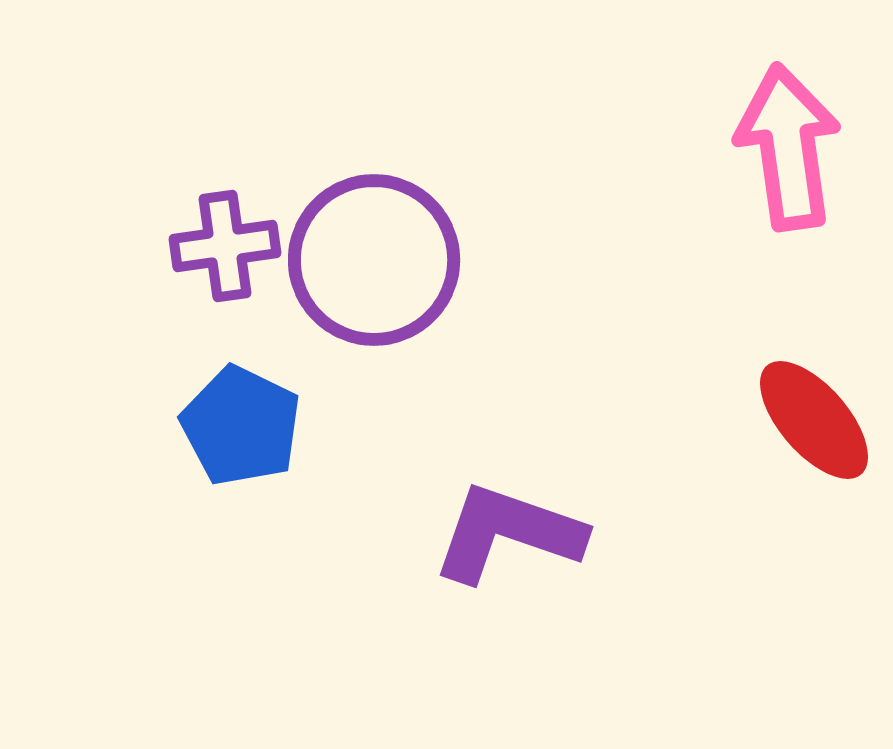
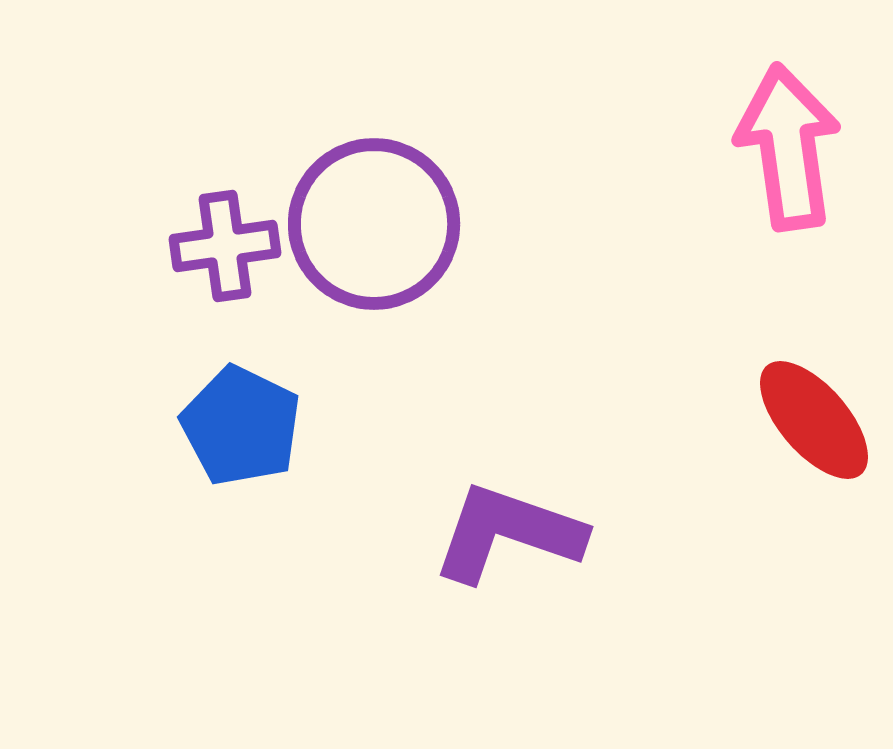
purple circle: moved 36 px up
